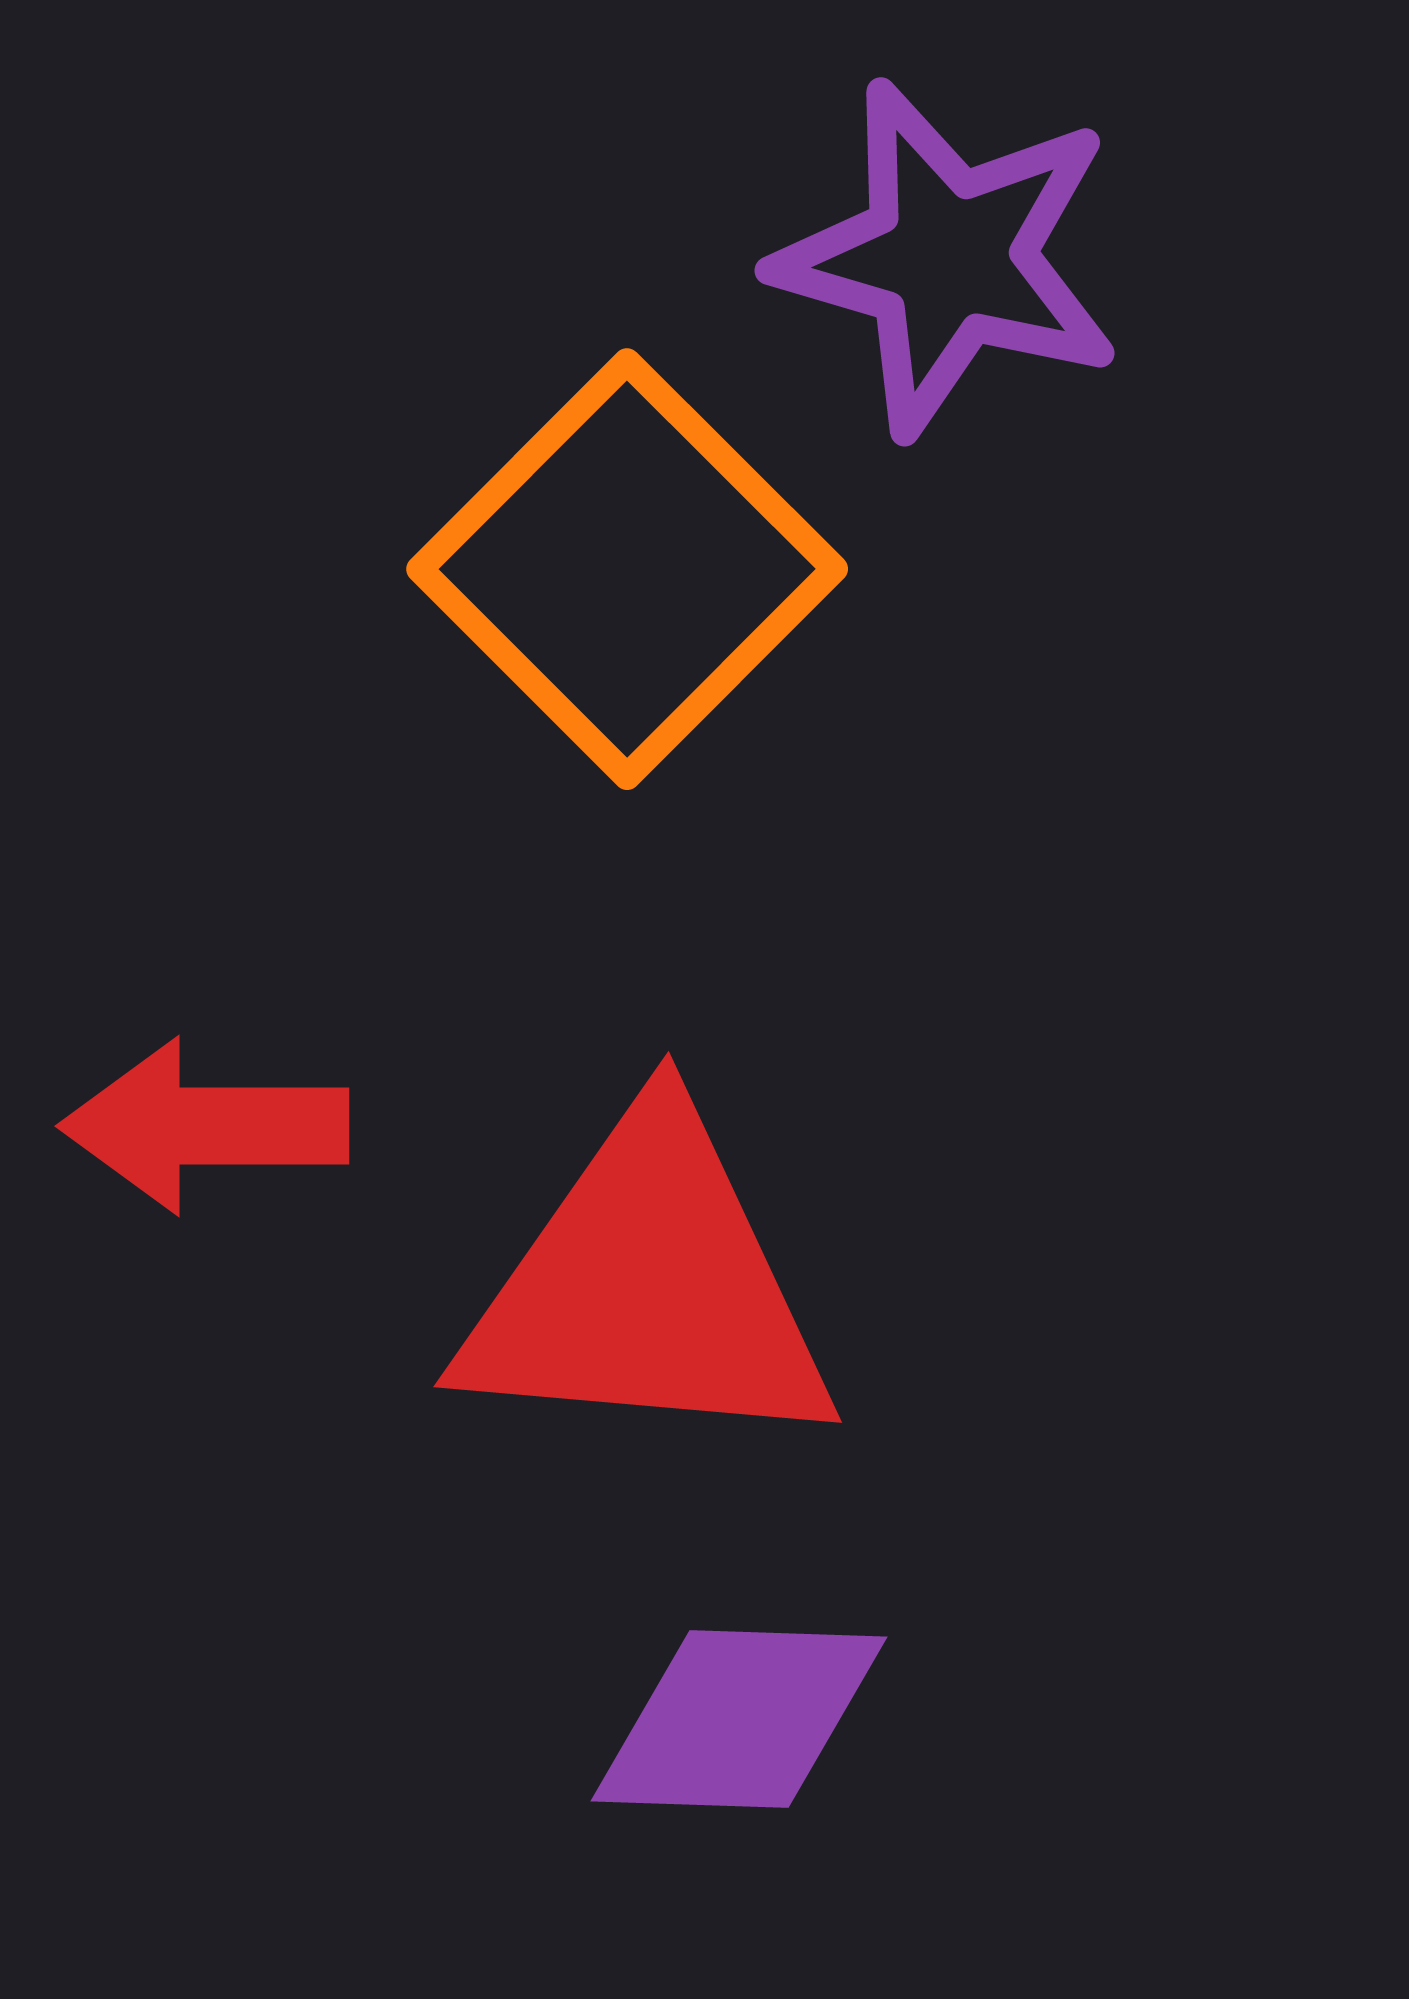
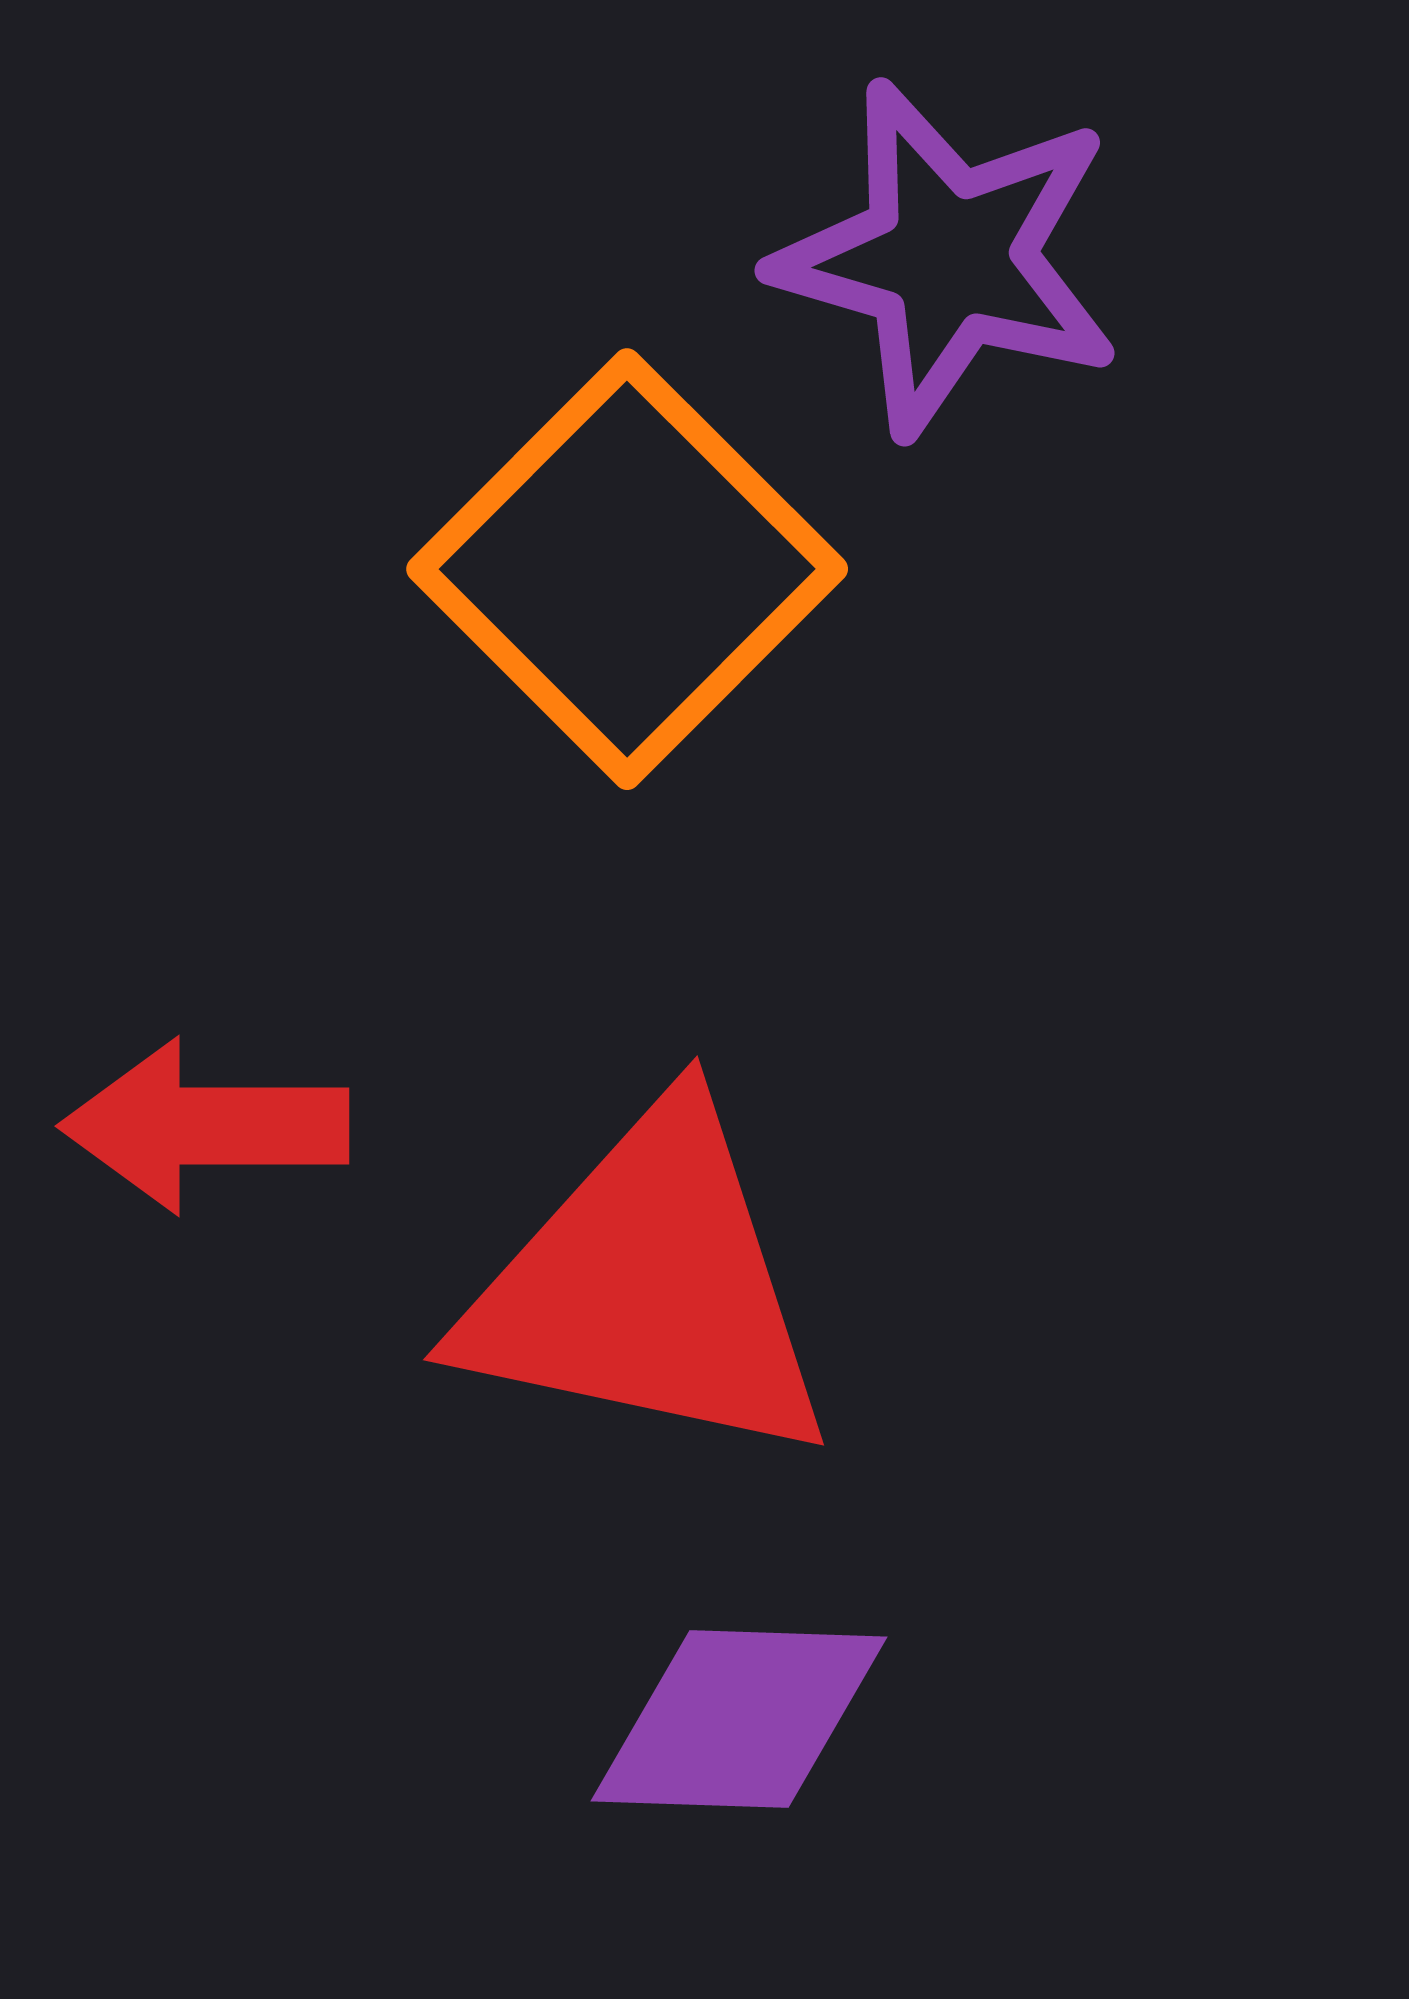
red triangle: rotated 7 degrees clockwise
